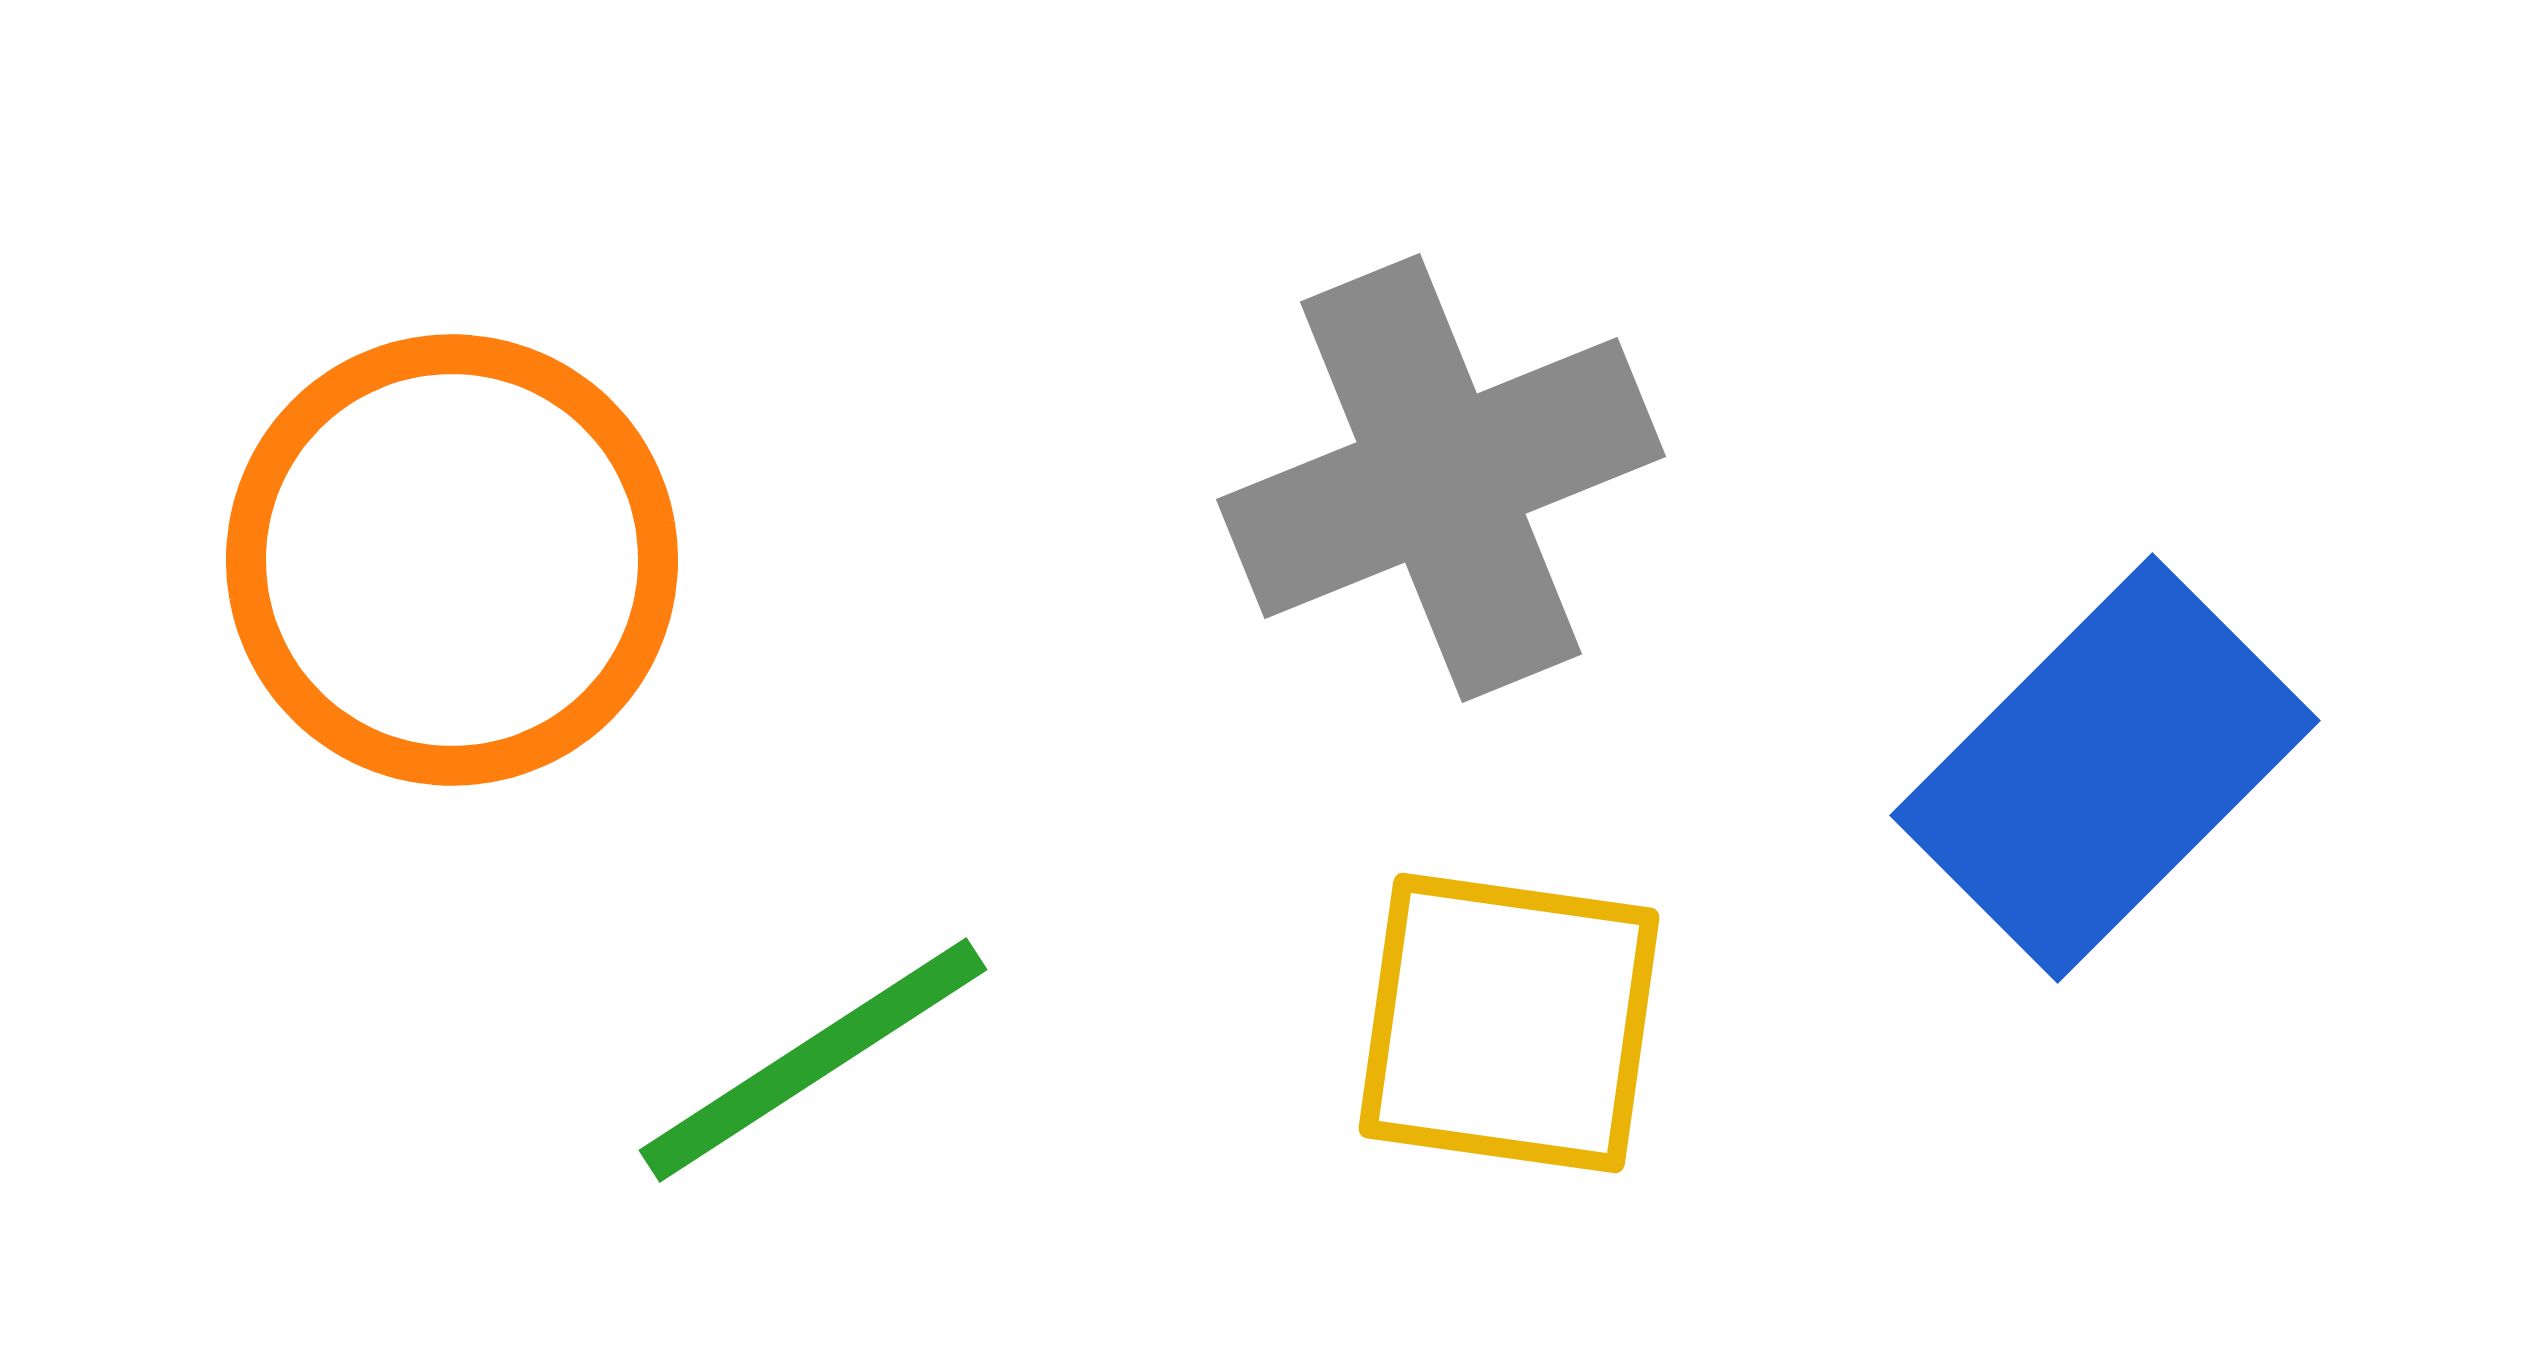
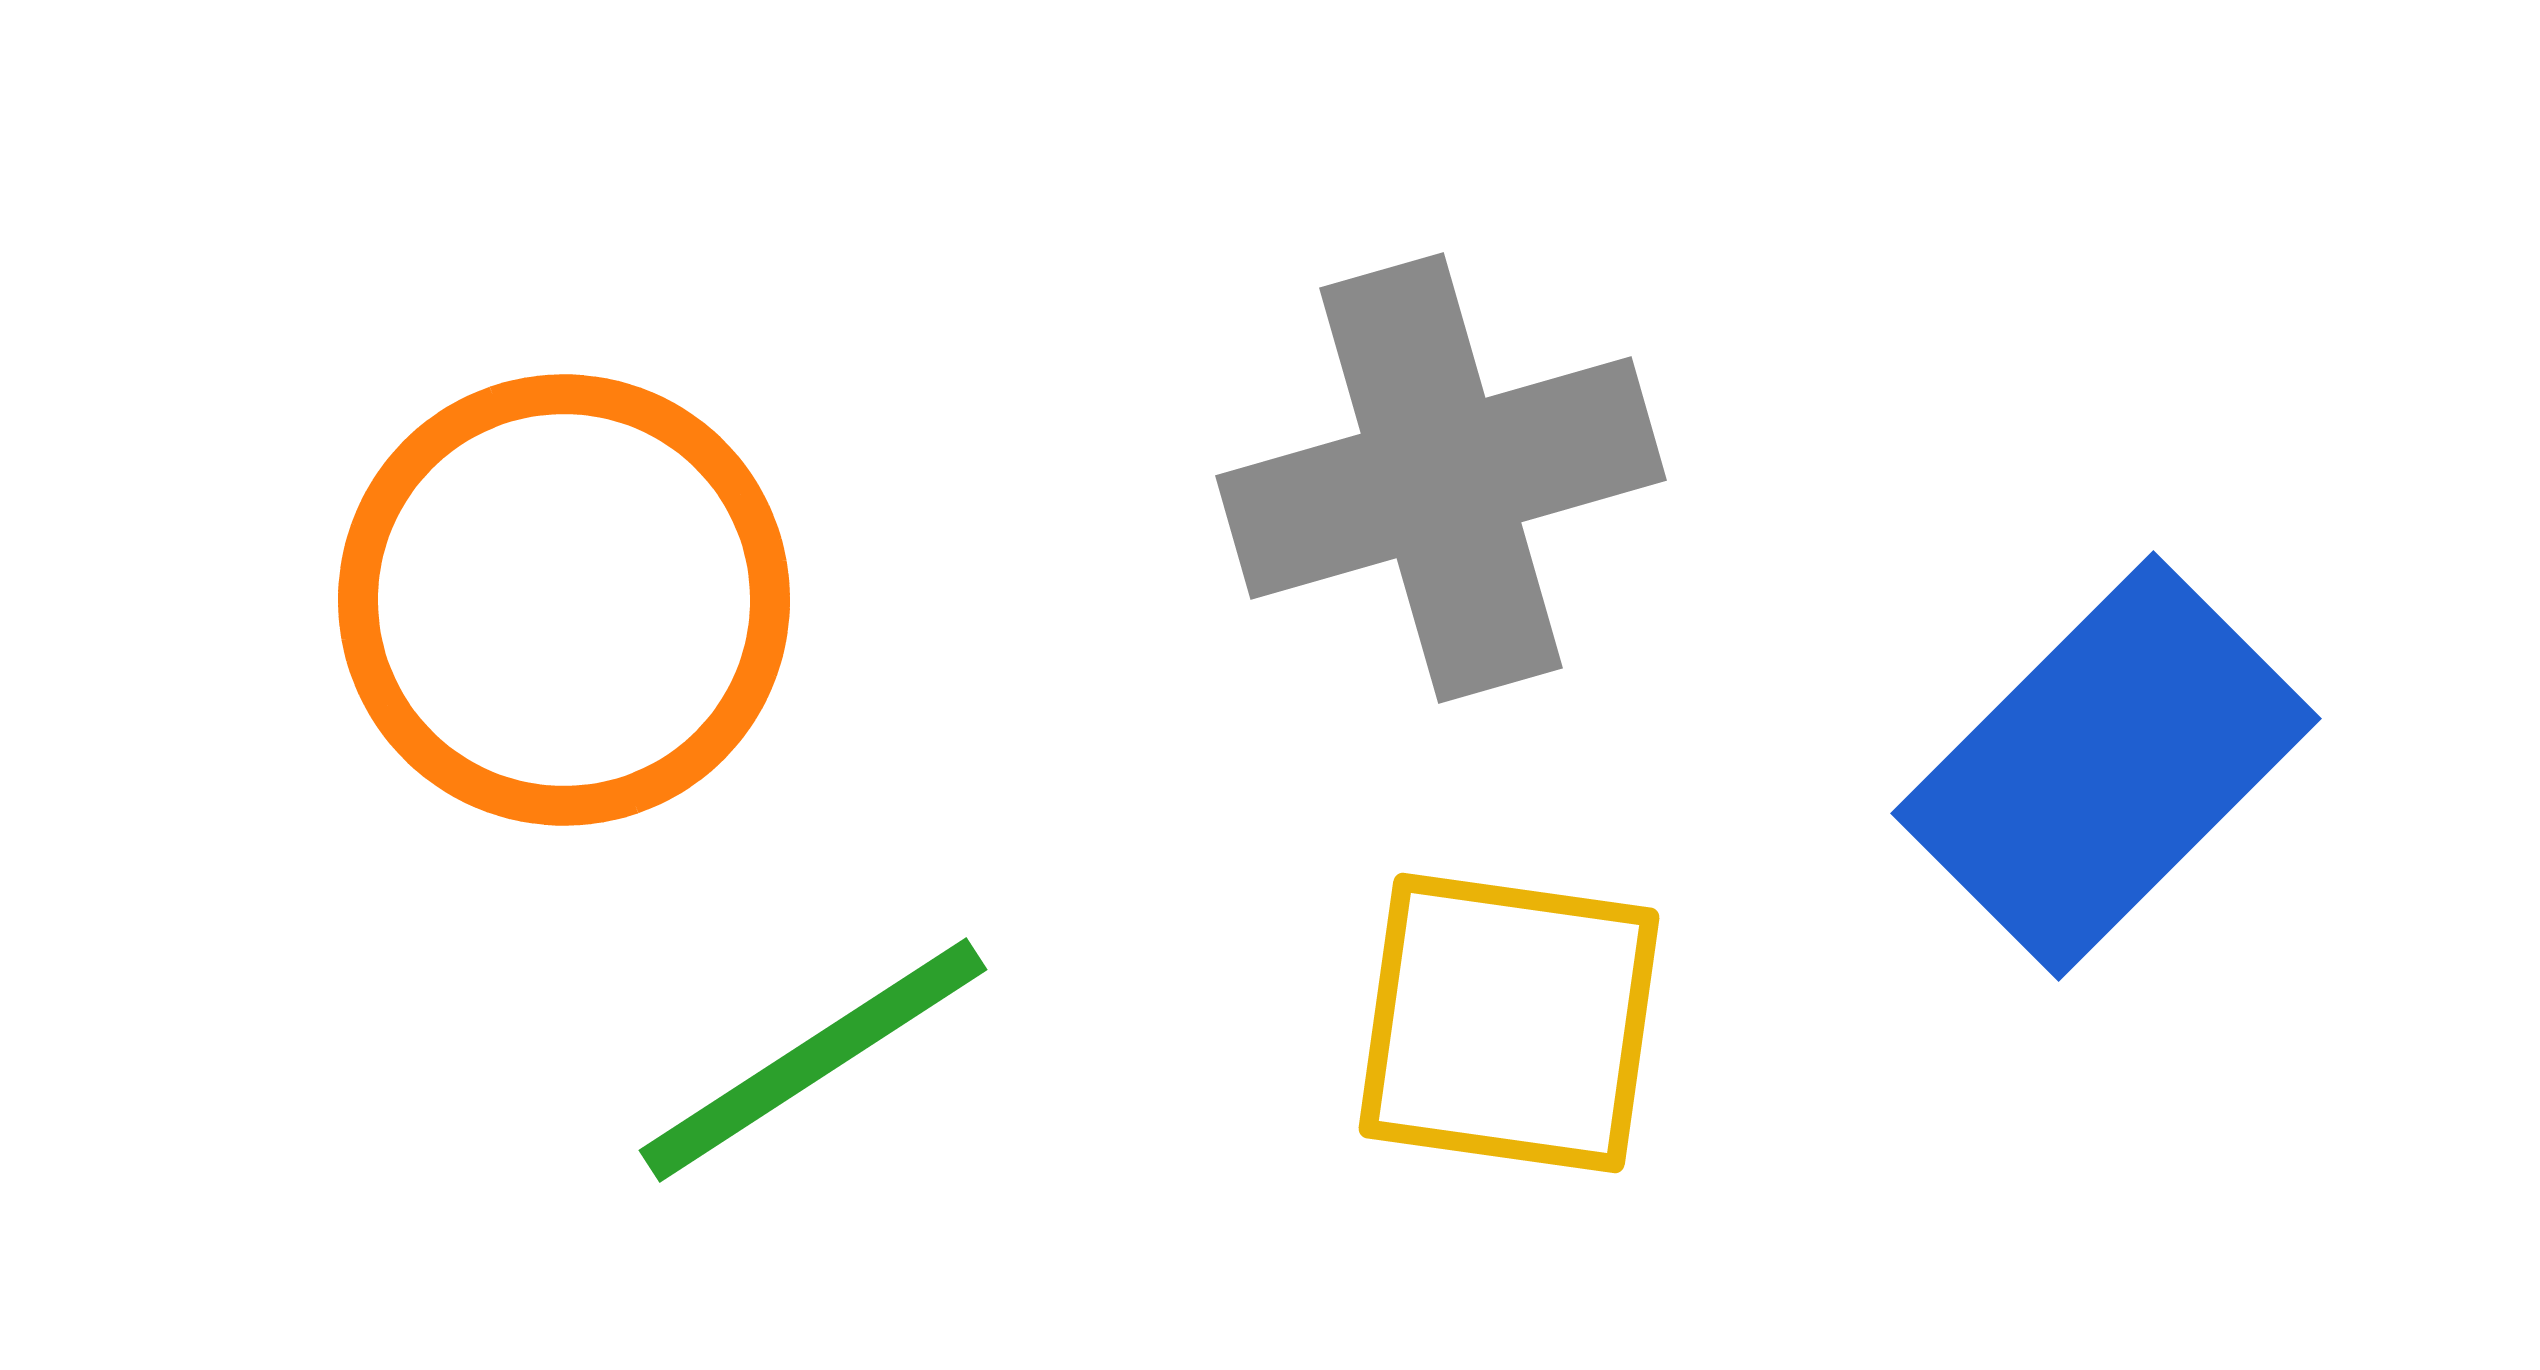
gray cross: rotated 6 degrees clockwise
orange circle: moved 112 px right, 40 px down
blue rectangle: moved 1 px right, 2 px up
